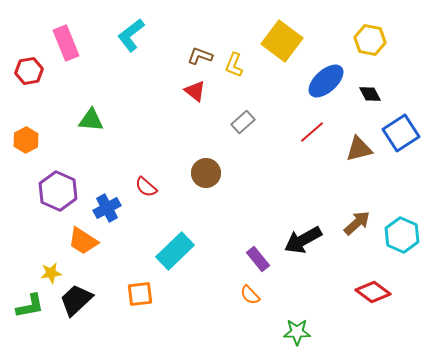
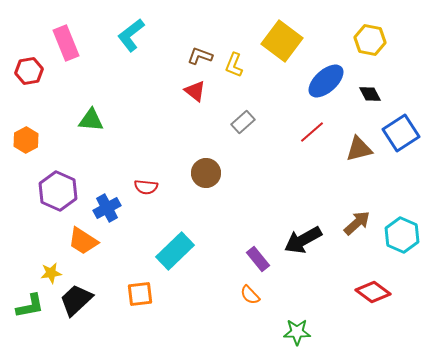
red semicircle: rotated 35 degrees counterclockwise
